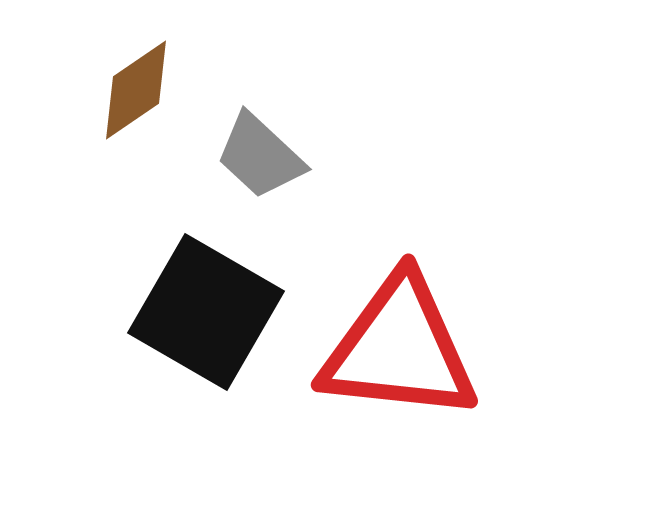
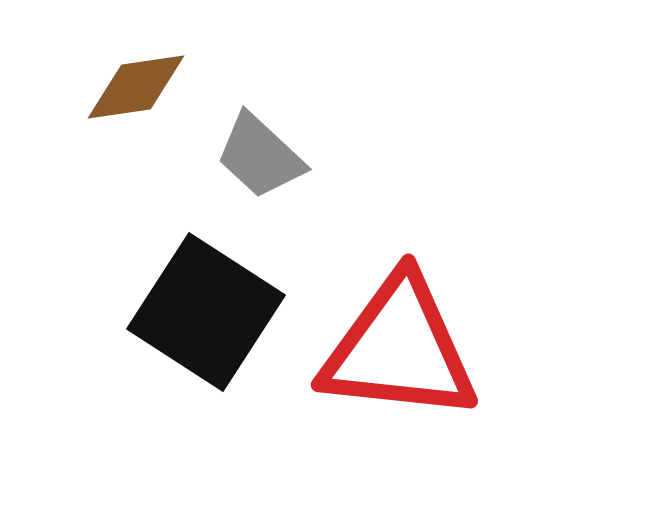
brown diamond: moved 3 px up; rotated 26 degrees clockwise
black square: rotated 3 degrees clockwise
